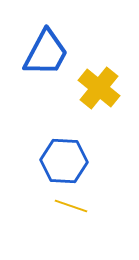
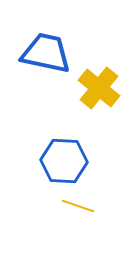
blue trapezoid: rotated 106 degrees counterclockwise
yellow line: moved 7 px right
